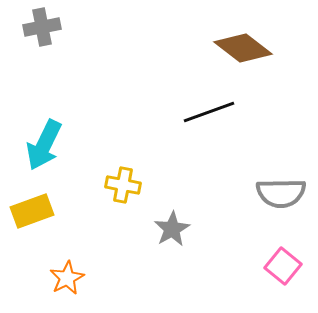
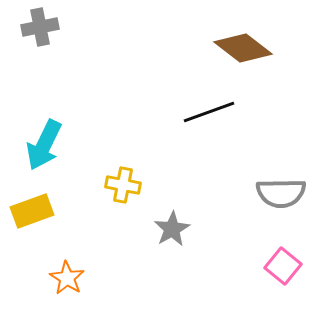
gray cross: moved 2 px left
orange star: rotated 12 degrees counterclockwise
